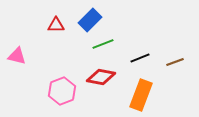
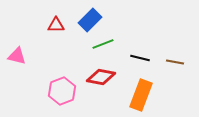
black line: rotated 36 degrees clockwise
brown line: rotated 30 degrees clockwise
